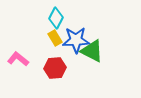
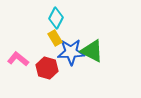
blue star: moved 5 px left, 12 px down
red hexagon: moved 8 px left; rotated 20 degrees clockwise
